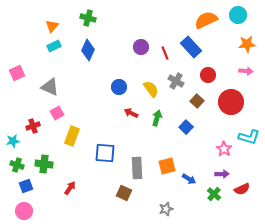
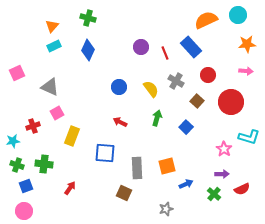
red arrow at (131, 113): moved 11 px left, 9 px down
blue arrow at (189, 179): moved 3 px left, 5 px down; rotated 56 degrees counterclockwise
